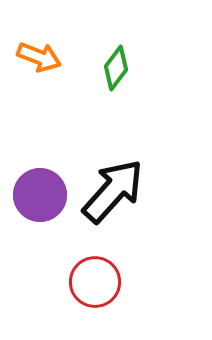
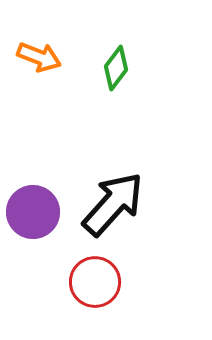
black arrow: moved 13 px down
purple circle: moved 7 px left, 17 px down
